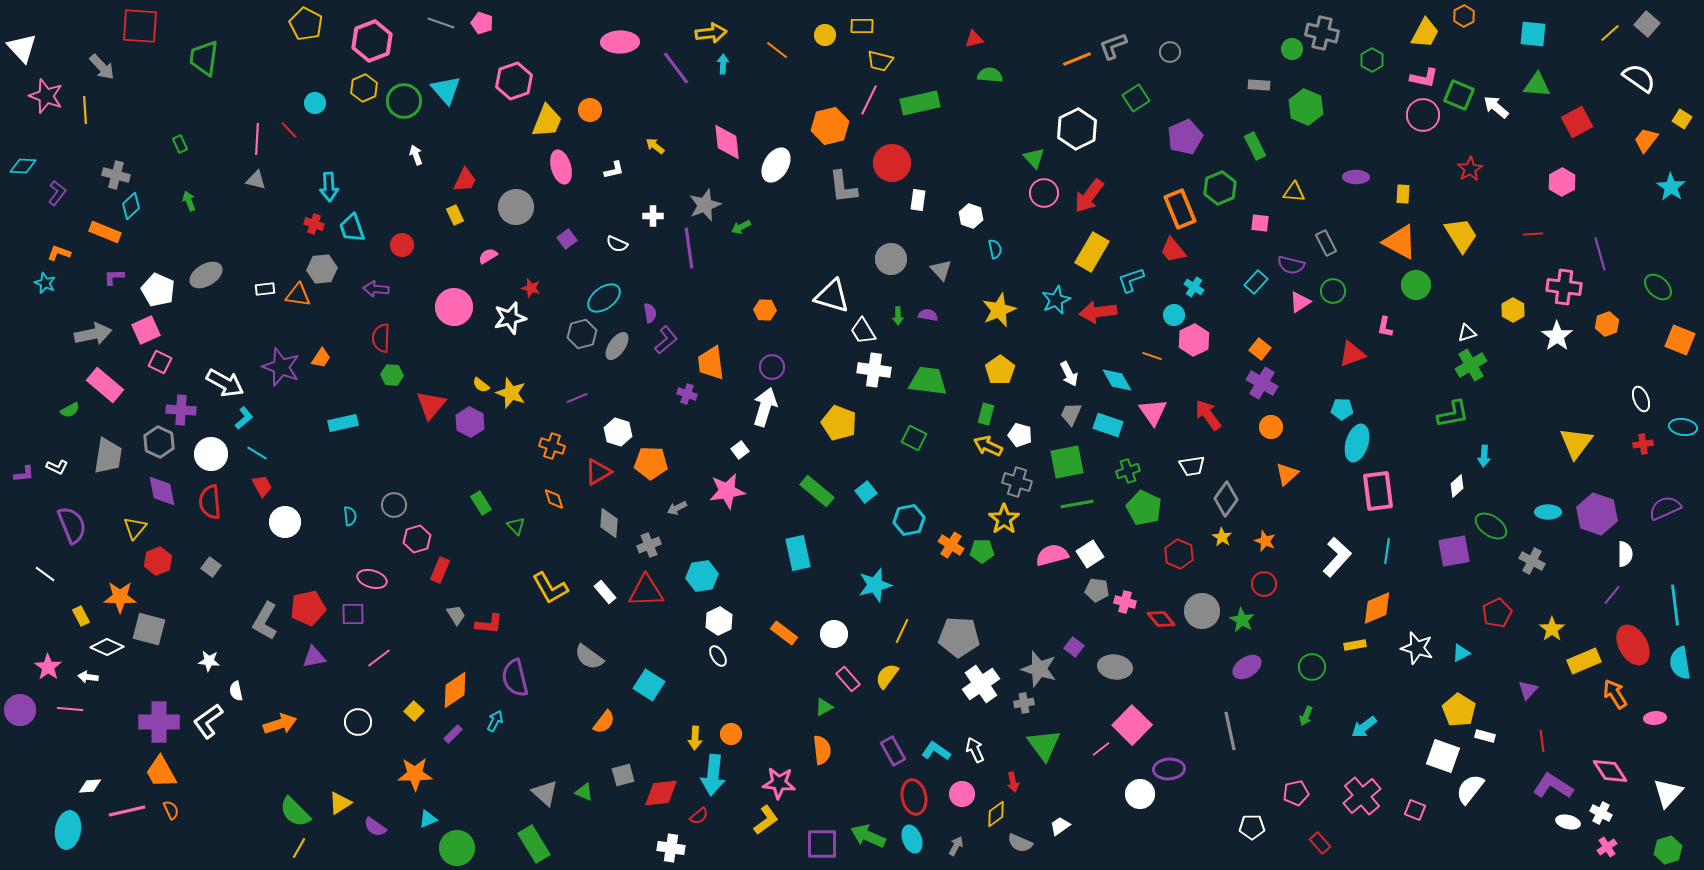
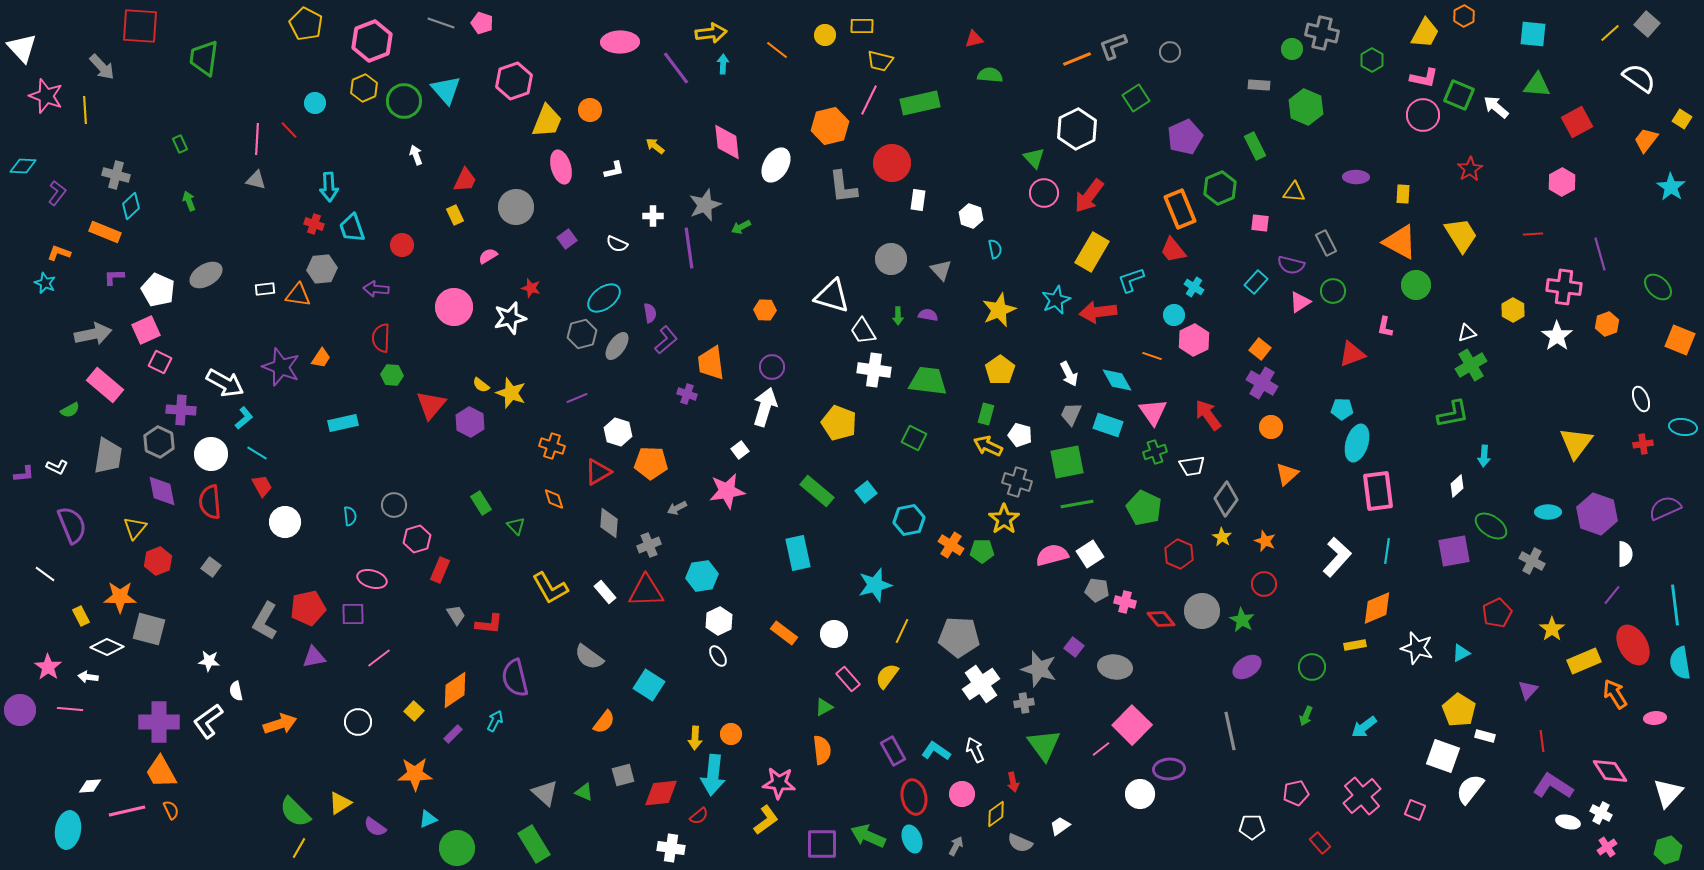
green cross at (1128, 471): moved 27 px right, 19 px up
